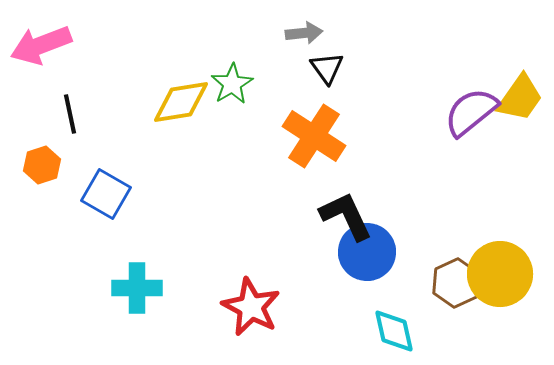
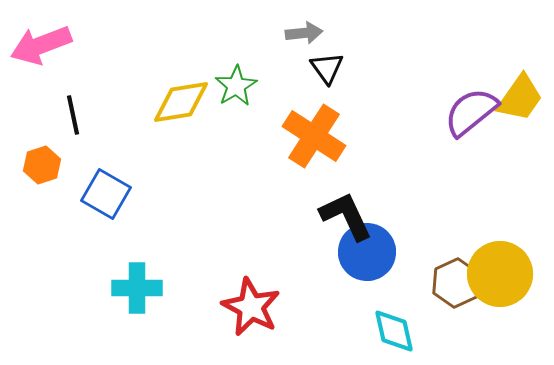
green star: moved 4 px right, 2 px down
black line: moved 3 px right, 1 px down
